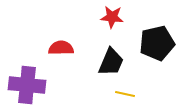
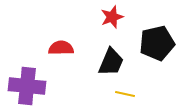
red star: rotated 25 degrees counterclockwise
purple cross: moved 1 px down
